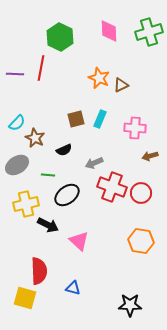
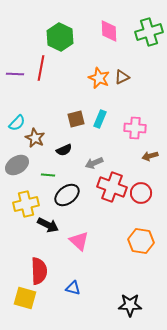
brown triangle: moved 1 px right, 8 px up
